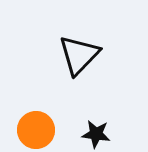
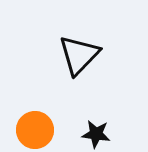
orange circle: moved 1 px left
